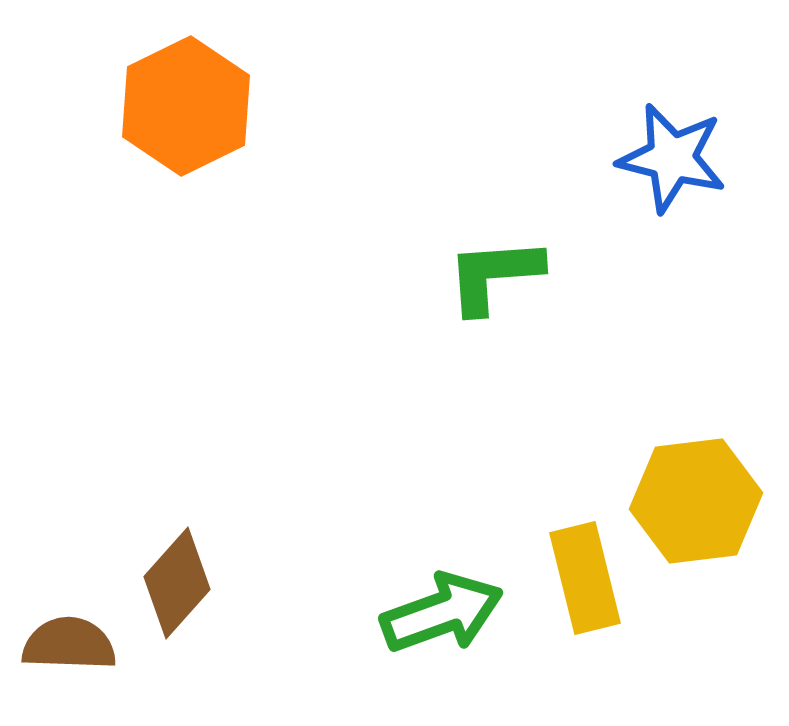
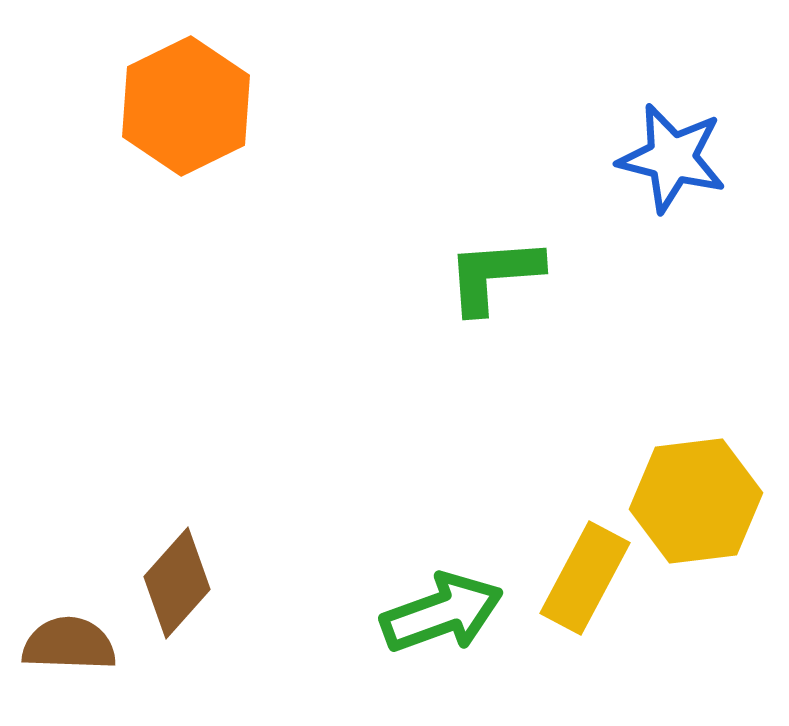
yellow rectangle: rotated 42 degrees clockwise
